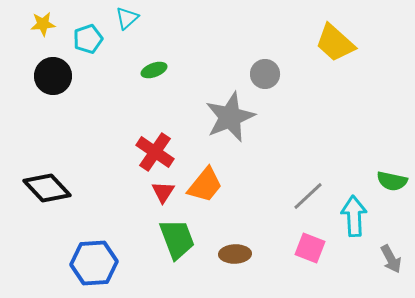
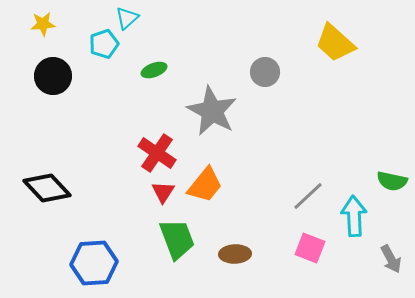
cyan pentagon: moved 16 px right, 5 px down
gray circle: moved 2 px up
gray star: moved 18 px left, 6 px up; rotated 21 degrees counterclockwise
red cross: moved 2 px right, 1 px down
